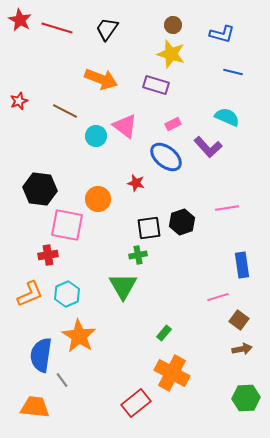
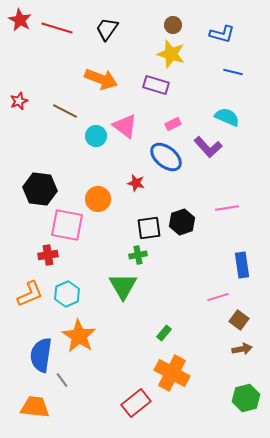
green hexagon at (246, 398): rotated 12 degrees counterclockwise
